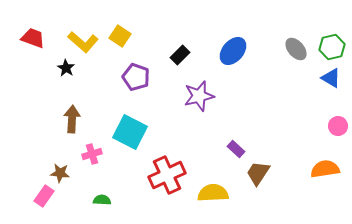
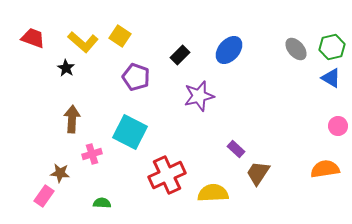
blue ellipse: moved 4 px left, 1 px up
green semicircle: moved 3 px down
